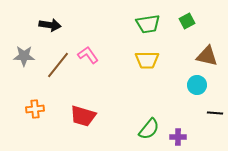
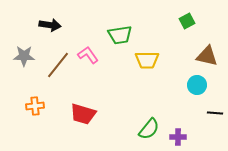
green trapezoid: moved 28 px left, 11 px down
orange cross: moved 3 px up
red trapezoid: moved 2 px up
